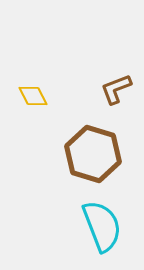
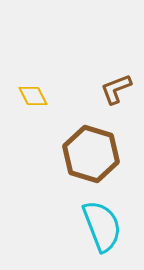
brown hexagon: moved 2 px left
